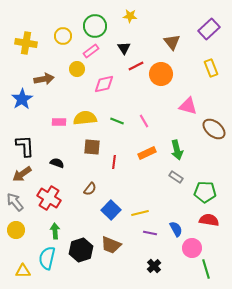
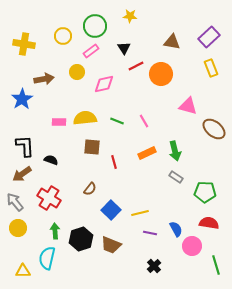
purple rectangle at (209, 29): moved 8 px down
brown triangle at (172, 42): rotated 42 degrees counterclockwise
yellow cross at (26, 43): moved 2 px left, 1 px down
yellow circle at (77, 69): moved 3 px down
green arrow at (177, 150): moved 2 px left, 1 px down
red line at (114, 162): rotated 24 degrees counterclockwise
black semicircle at (57, 163): moved 6 px left, 3 px up
red semicircle at (209, 220): moved 3 px down
yellow circle at (16, 230): moved 2 px right, 2 px up
pink circle at (192, 248): moved 2 px up
black hexagon at (81, 250): moved 11 px up
green line at (206, 269): moved 10 px right, 4 px up
